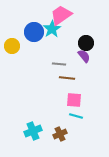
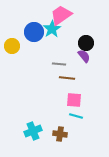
brown cross: rotated 32 degrees clockwise
